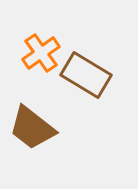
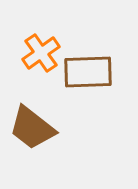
brown rectangle: moved 2 px right, 3 px up; rotated 33 degrees counterclockwise
